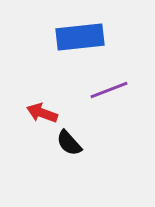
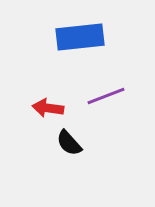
purple line: moved 3 px left, 6 px down
red arrow: moved 6 px right, 5 px up; rotated 12 degrees counterclockwise
